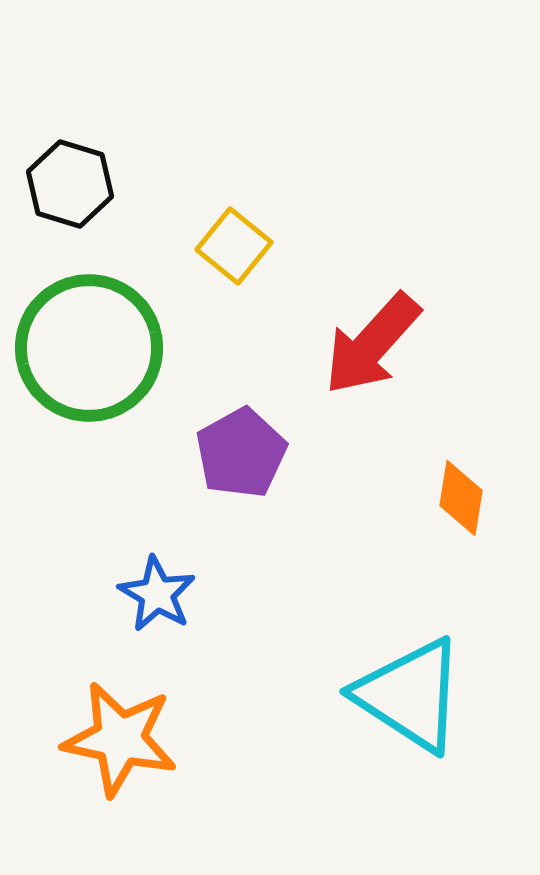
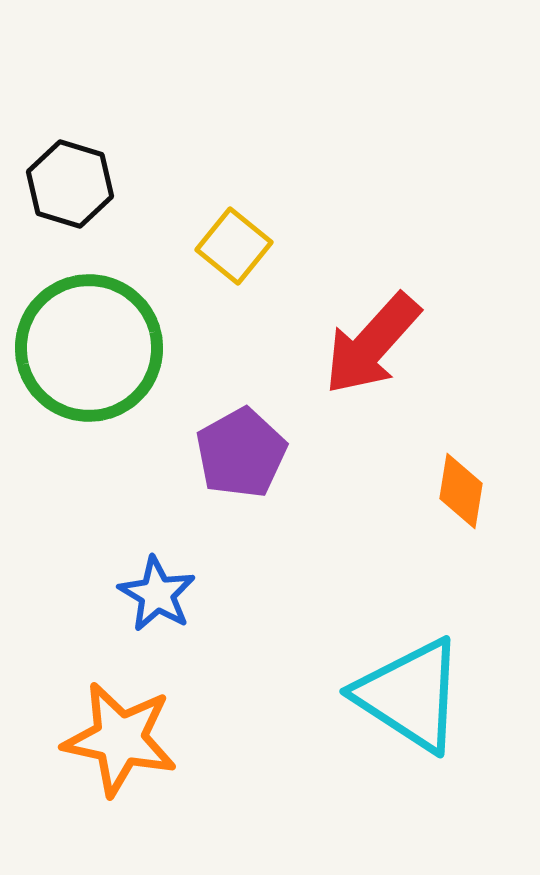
orange diamond: moved 7 px up
